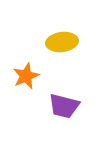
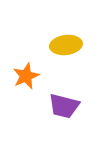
yellow ellipse: moved 4 px right, 3 px down
